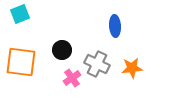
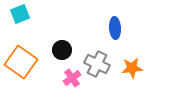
blue ellipse: moved 2 px down
orange square: rotated 28 degrees clockwise
